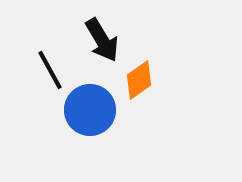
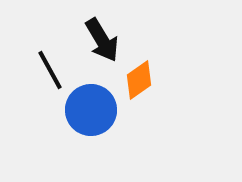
blue circle: moved 1 px right
